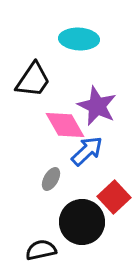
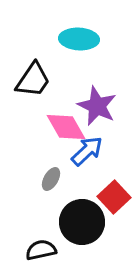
pink diamond: moved 1 px right, 2 px down
